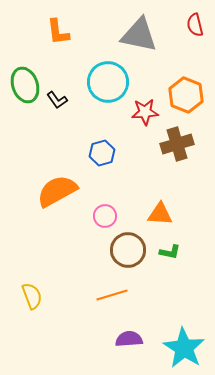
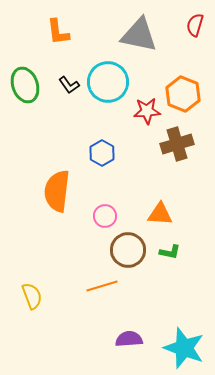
red semicircle: rotated 30 degrees clockwise
orange hexagon: moved 3 px left, 1 px up
black L-shape: moved 12 px right, 15 px up
red star: moved 2 px right, 1 px up
blue hexagon: rotated 15 degrees counterclockwise
orange semicircle: rotated 54 degrees counterclockwise
orange line: moved 10 px left, 9 px up
cyan star: rotated 12 degrees counterclockwise
